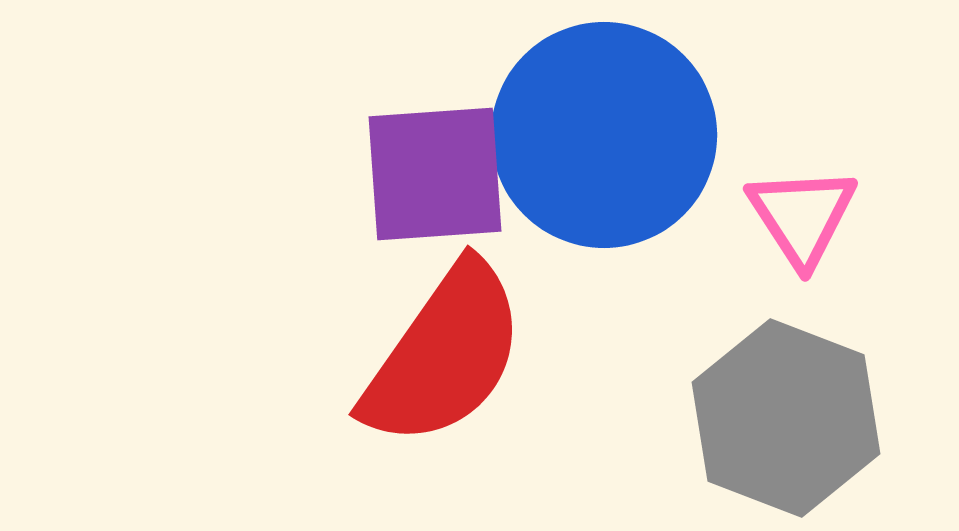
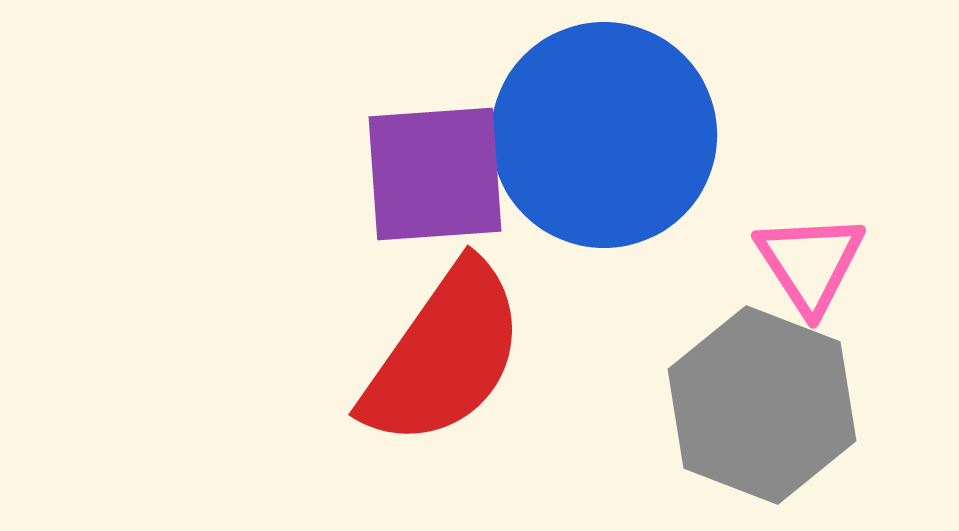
pink triangle: moved 8 px right, 47 px down
gray hexagon: moved 24 px left, 13 px up
